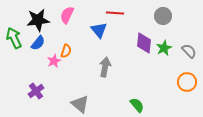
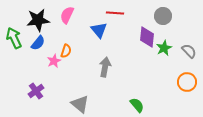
purple diamond: moved 3 px right, 6 px up
